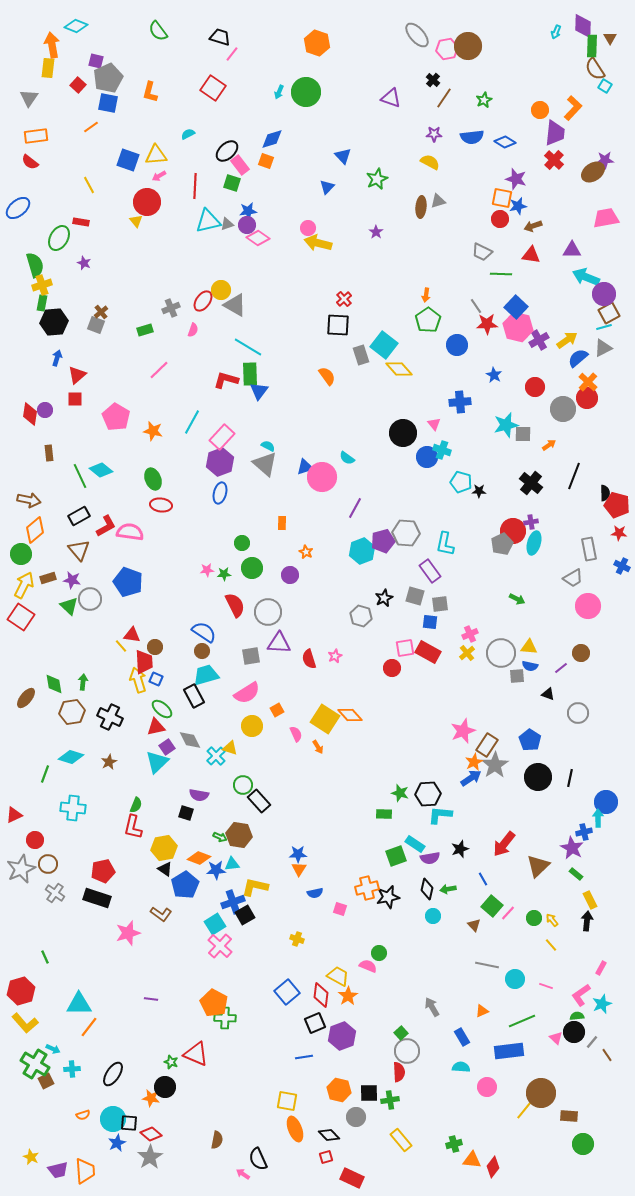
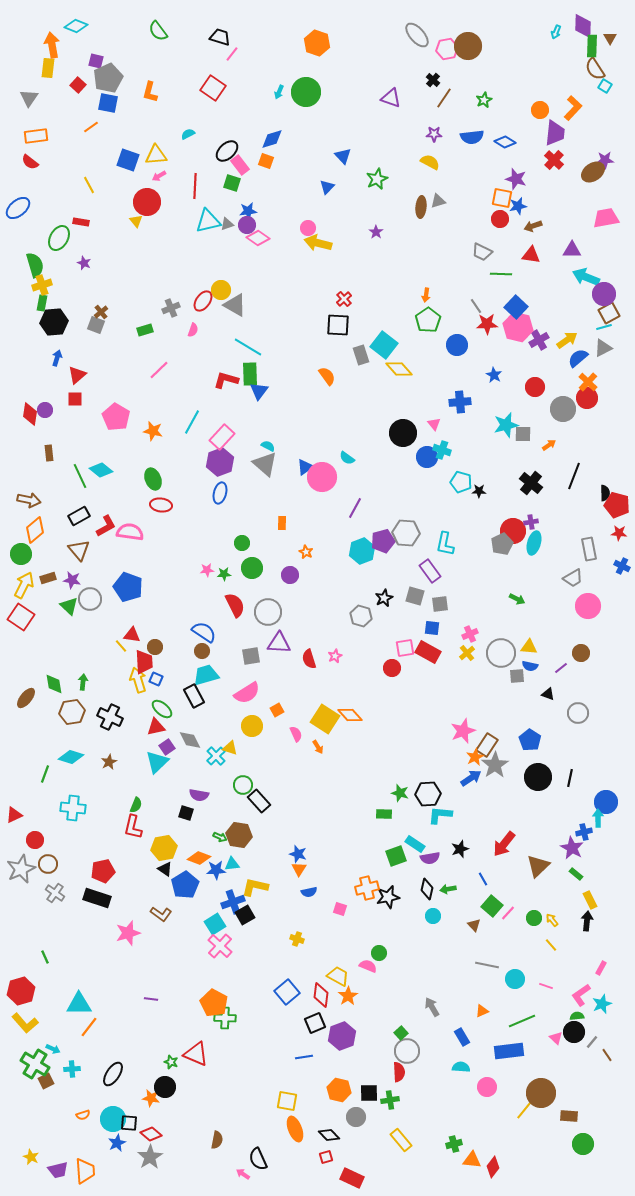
blue triangle at (305, 467): rotated 18 degrees counterclockwise
blue pentagon at (128, 582): moved 5 px down
blue square at (430, 622): moved 2 px right, 6 px down
orange star at (474, 762): moved 1 px right, 5 px up
blue star at (298, 854): rotated 18 degrees clockwise
blue semicircle at (315, 893): moved 6 px left, 1 px up
